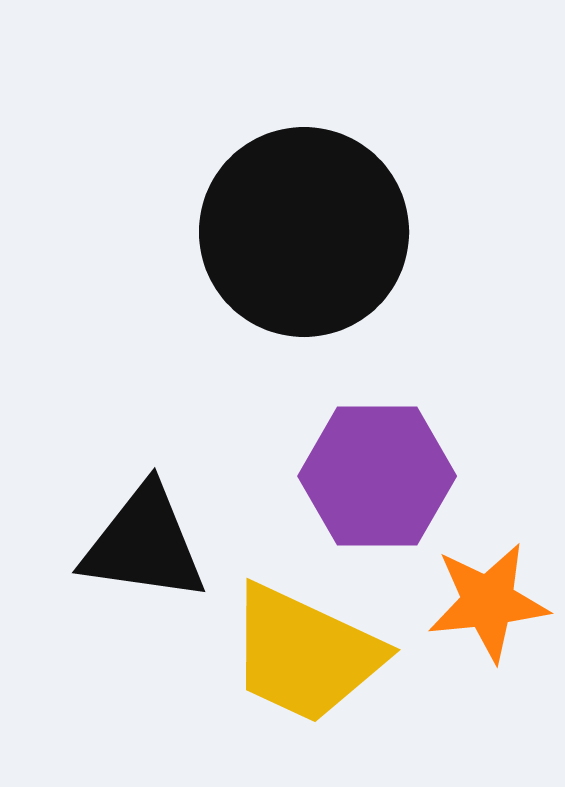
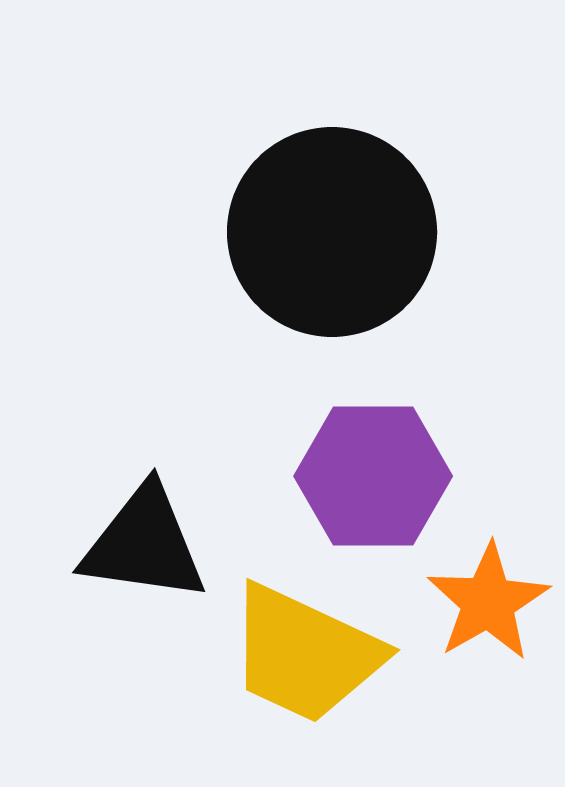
black circle: moved 28 px right
purple hexagon: moved 4 px left
orange star: rotated 24 degrees counterclockwise
